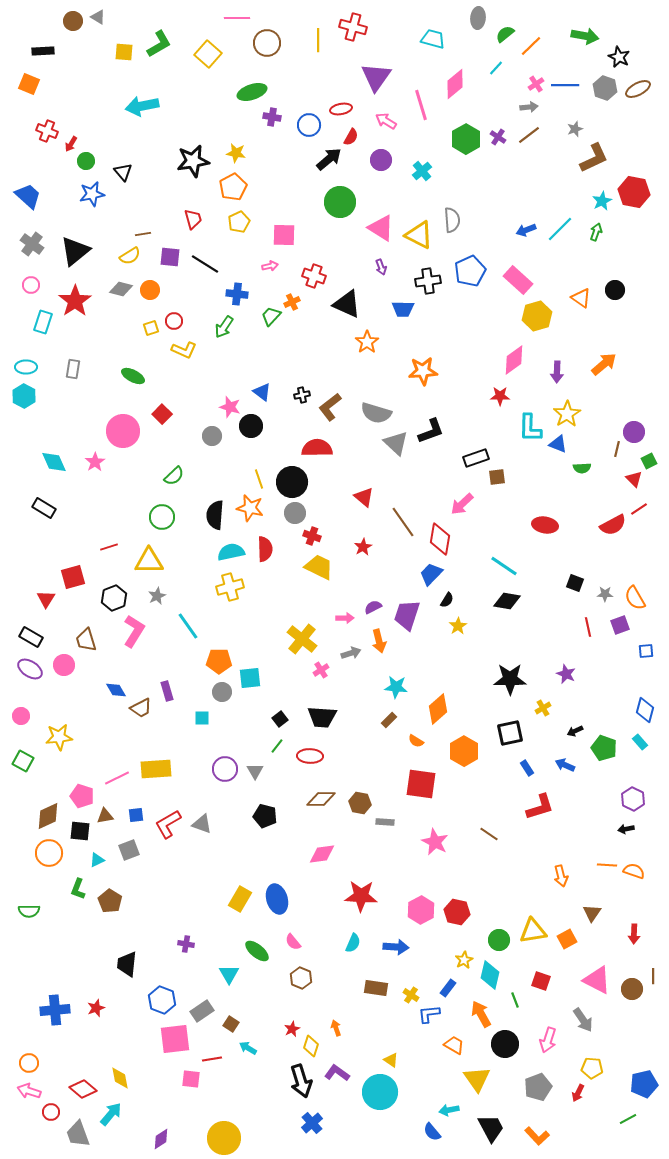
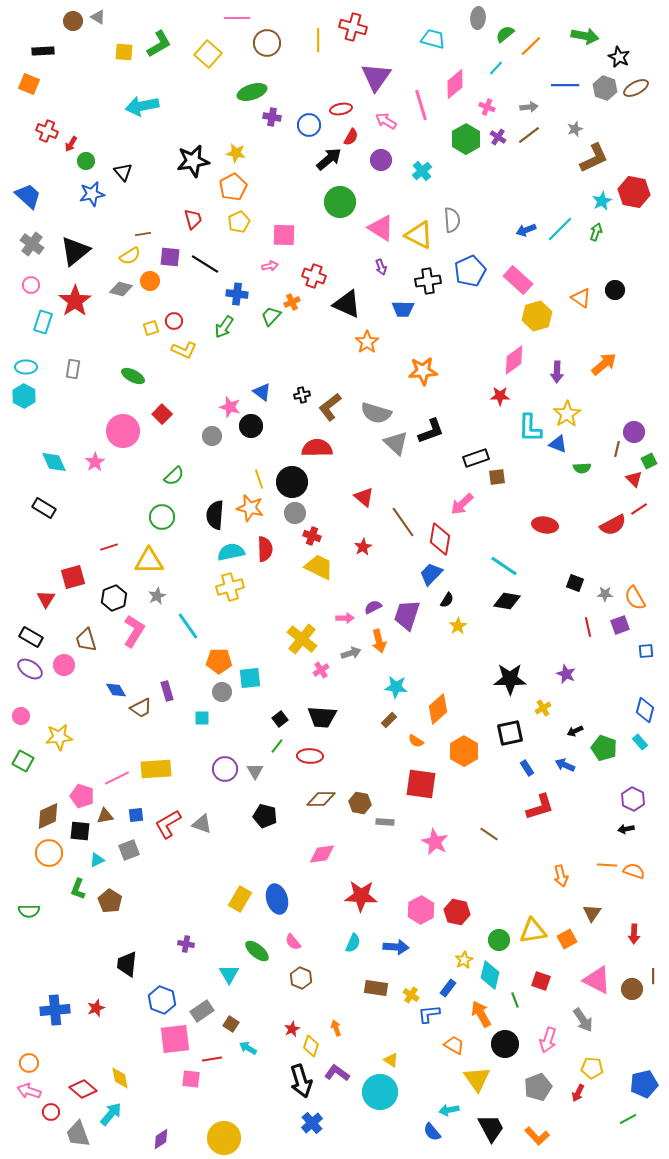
pink cross at (536, 84): moved 49 px left, 23 px down; rotated 35 degrees counterclockwise
brown ellipse at (638, 89): moved 2 px left, 1 px up
orange circle at (150, 290): moved 9 px up
